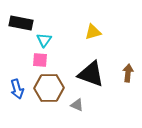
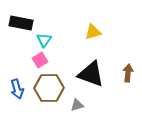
pink square: rotated 35 degrees counterclockwise
gray triangle: rotated 40 degrees counterclockwise
